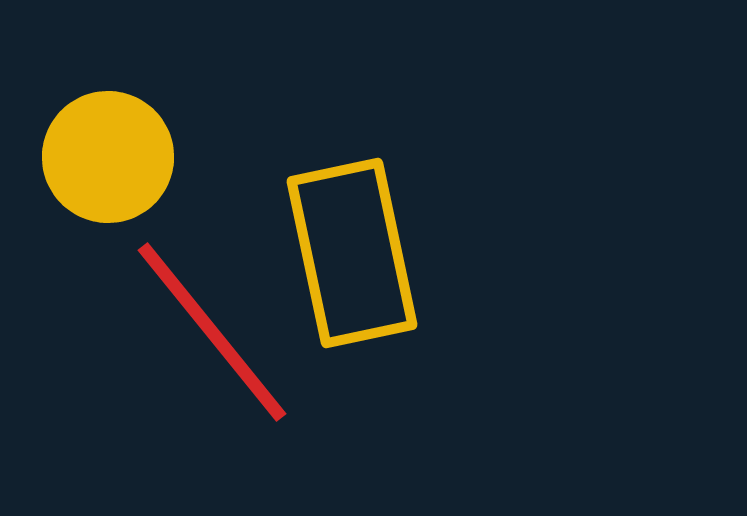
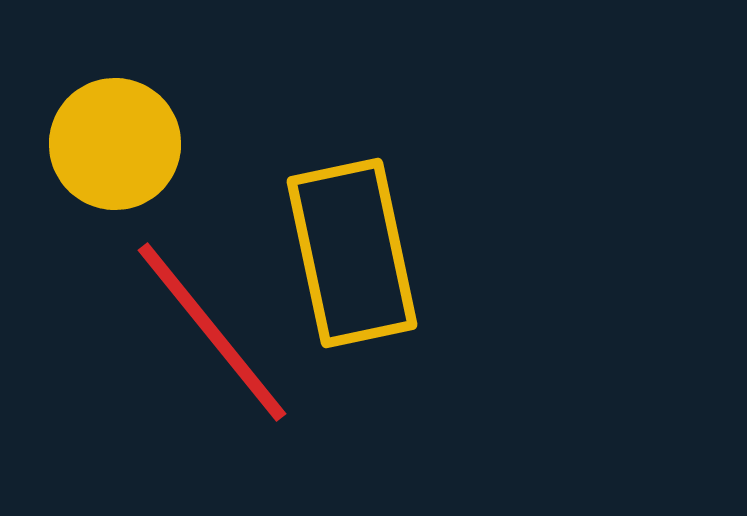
yellow circle: moved 7 px right, 13 px up
